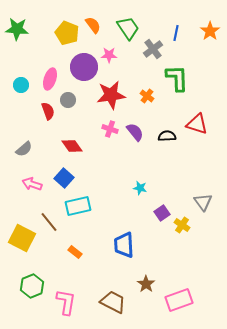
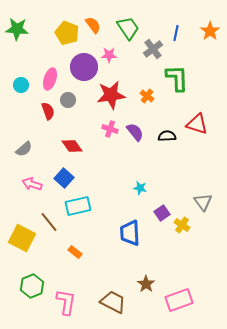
blue trapezoid: moved 6 px right, 12 px up
